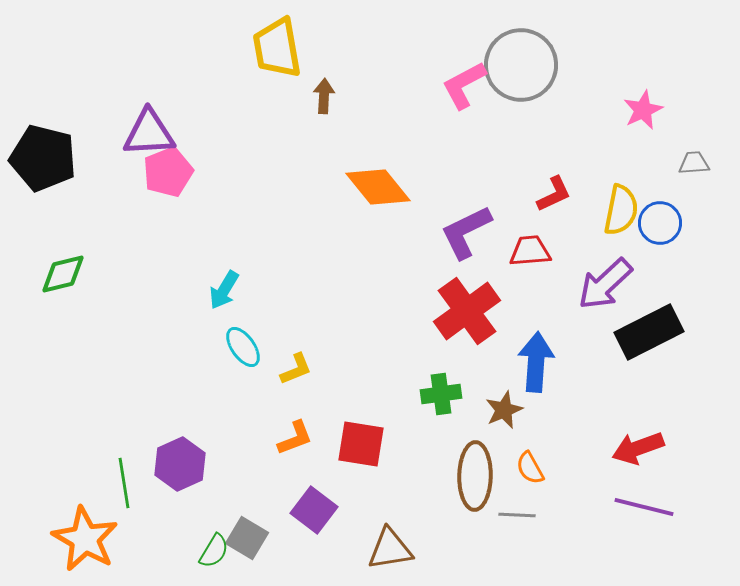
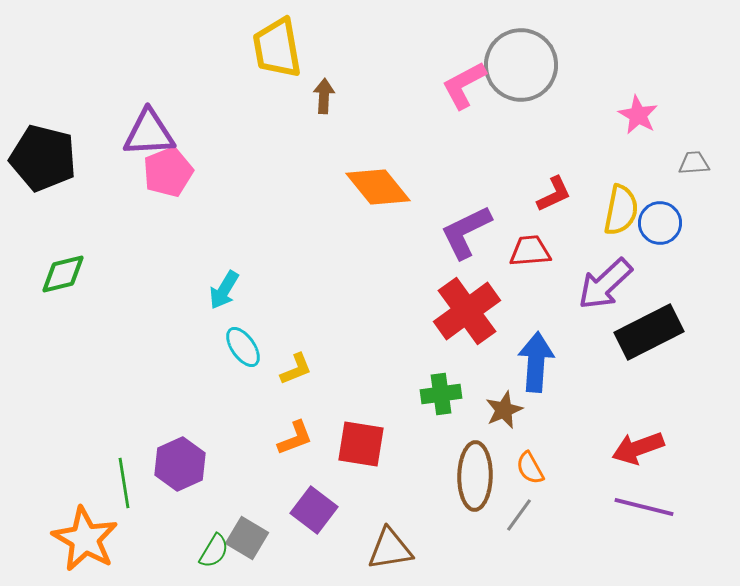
pink star: moved 5 px left, 5 px down; rotated 18 degrees counterclockwise
gray line: moved 2 px right; rotated 57 degrees counterclockwise
